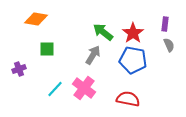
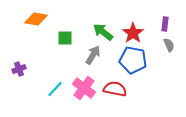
green square: moved 18 px right, 11 px up
red semicircle: moved 13 px left, 10 px up
